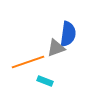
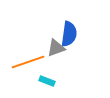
blue semicircle: moved 1 px right
cyan rectangle: moved 2 px right
